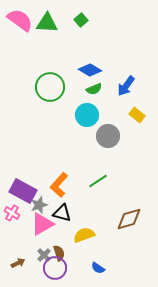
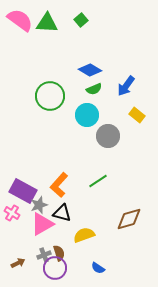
green circle: moved 9 px down
gray cross: rotated 24 degrees clockwise
